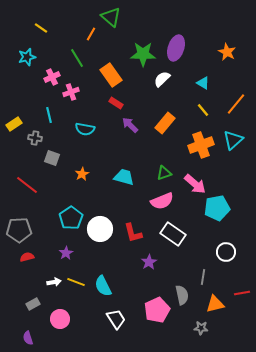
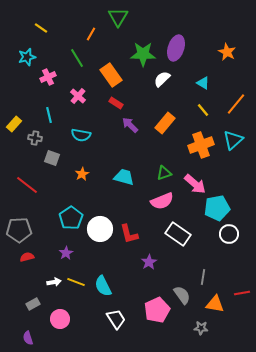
green triangle at (111, 17): moved 7 px right; rotated 20 degrees clockwise
pink cross at (52, 77): moved 4 px left
pink cross at (71, 92): moved 7 px right, 4 px down; rotated 28 degrees counterclockwise
yellow rectangle at (14, 124): rotated 14 degrees counterclockwise
cyan semicircle at (85, 129): moved 4 px left, 6 px down
red L-shape at (133, 233): moved 4 px left, 1 px down
white rectangle at (173, 234): moved 5 px right
white circle at (226, 252): moved 3 px right, 18 px up
gray semicircle at (182, 295): rotated 24 degrees counterclockwise
orange triangle at (215, 304): rotated 24 degrees clockwise
